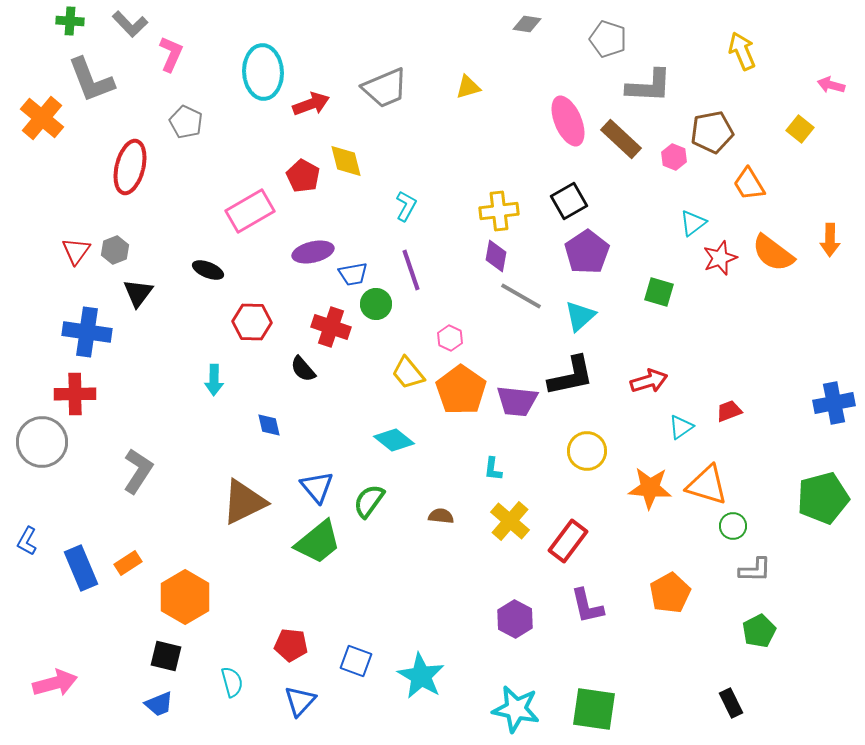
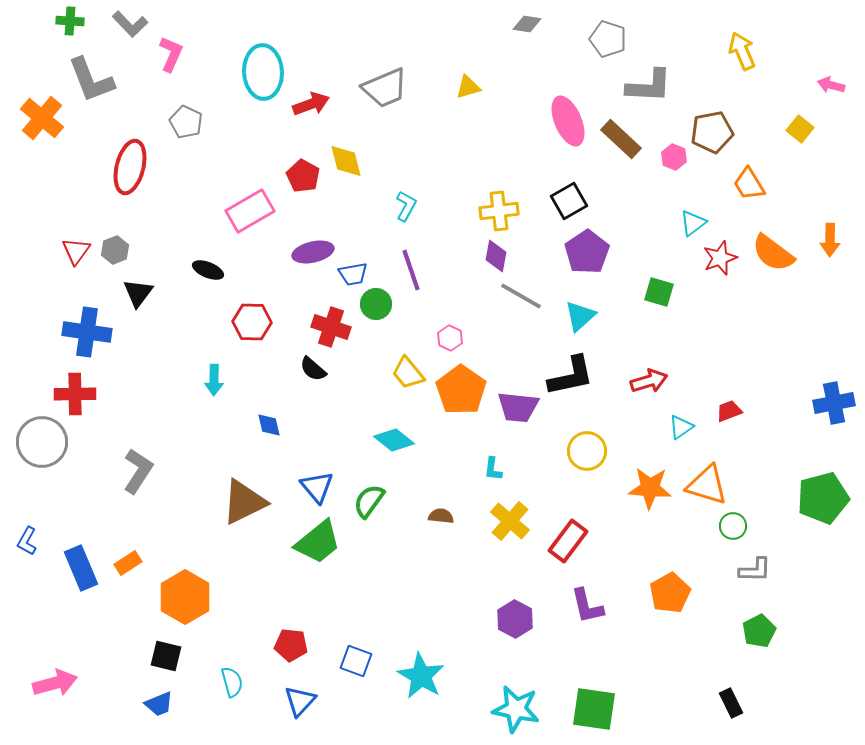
black semicircle at (303, 369): moved 10 px right; rotated 8 degrees counterclockwise
purple trapezoid at (517, 401): moved 1 px right, 6 px down
